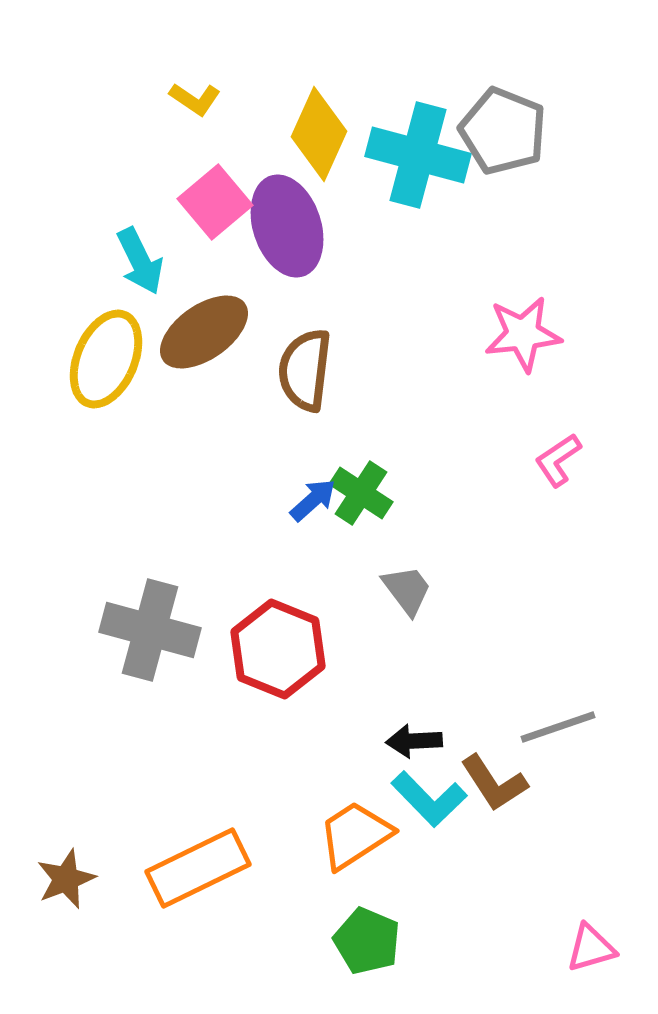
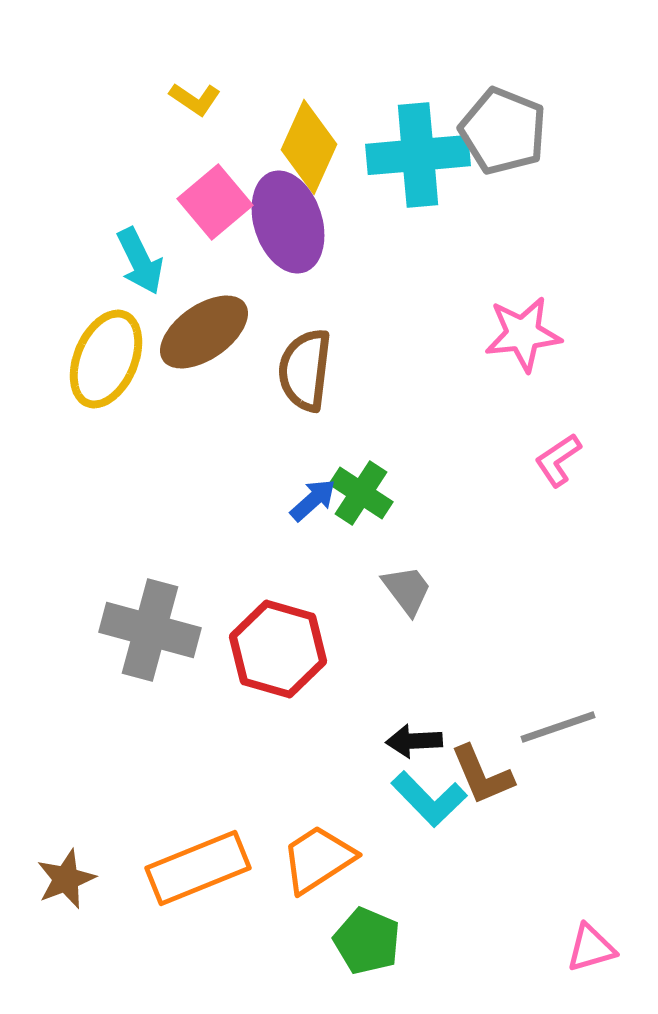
yellow diamond: moved 10 px left, 13 px down
cyan cross: rotated 20 degrees counterclockwise
purple ellipse: moved 1 px right, 4 px up
red hexagon: rotated 6 degrees counterclockwise
brown L-shape: moved 12 px left, 8 px up; rotated 10 degrees clockwise
orange trapezoid: moved 37 px left, 24 px down
orange rectangle: rotated 4 degrees clockwise
